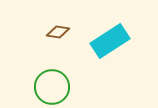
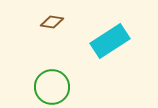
brown diamond: moved 6 px left, 10 px up
